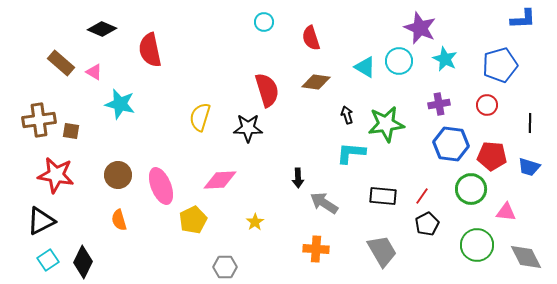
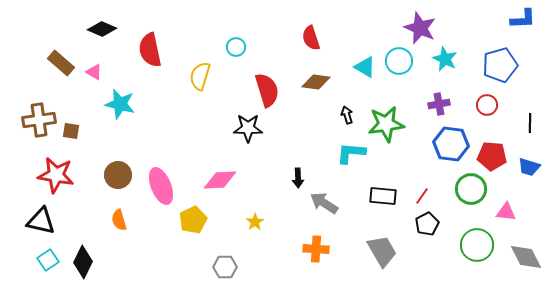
cyan circle at (264, 22): moved 28 px left, 25 px down
yellow semicircle at (200, 117): moved 41 px up
black triangle at (41, 221): rotated 40 degrees clockwise
